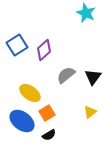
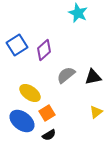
cyan star: moved 8 px left
black triangle: rotated 42 degrees clockwise
yellow triangle: moved 6 px right
